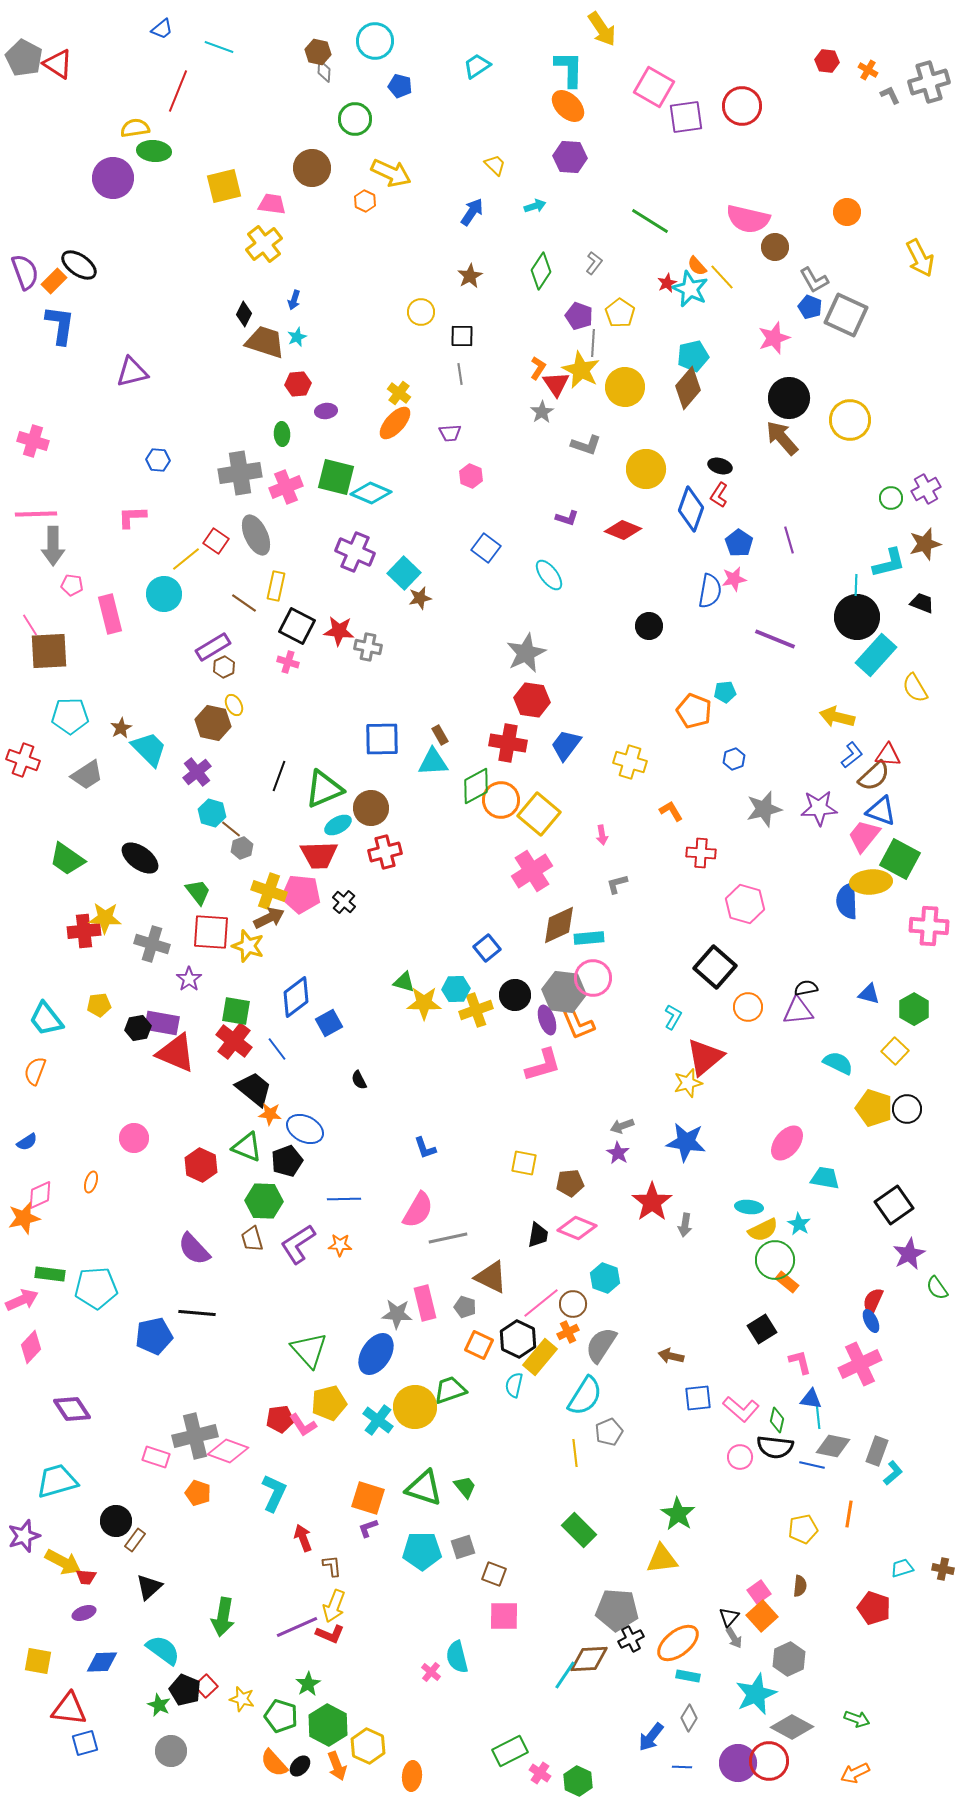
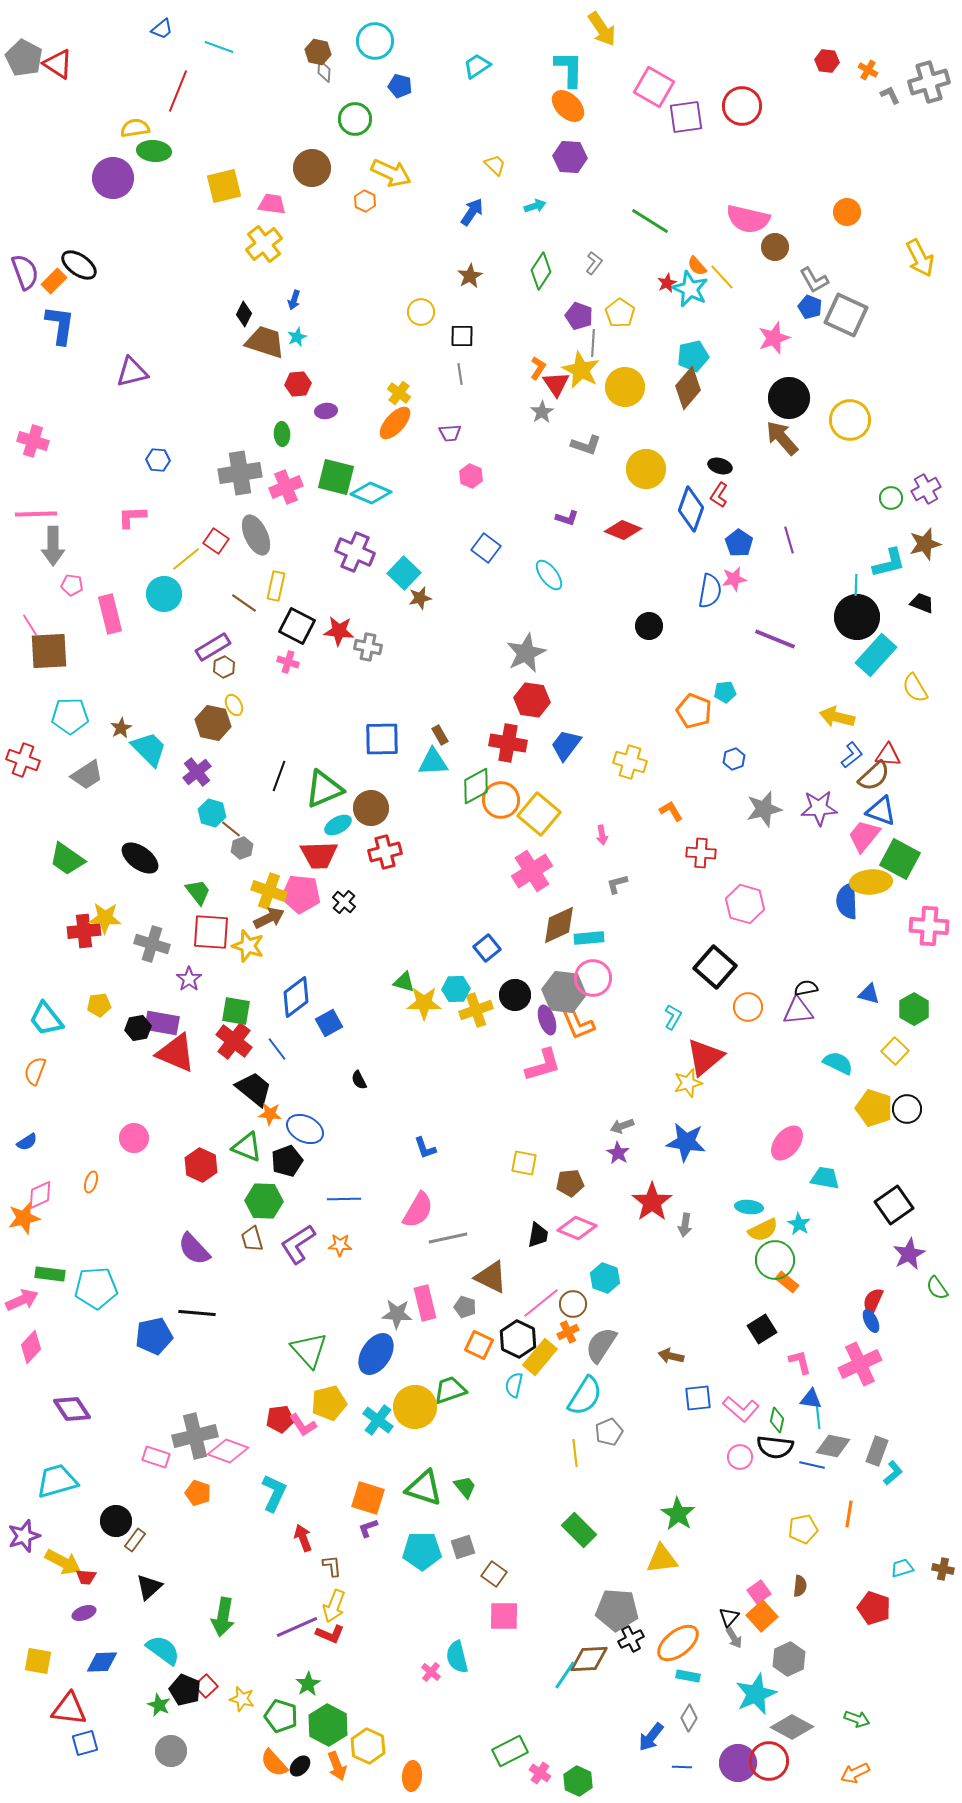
brown square at (494, 1574): rotated 15 degrees clockwise
